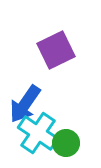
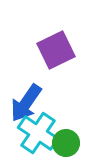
blue arrow: moved 1 px right, 1 px up
